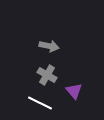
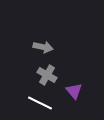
gray arrow: moved 6 px left, 1 px down
